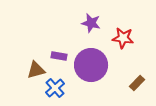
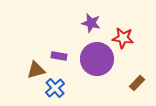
purple circle: moved 6 px right, 6 px up
